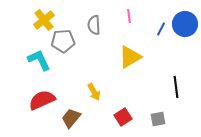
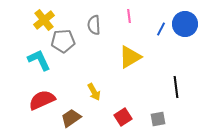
brown trapezoid: rotated 15 degrees clockwise
